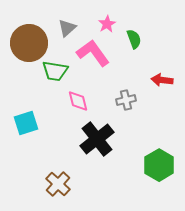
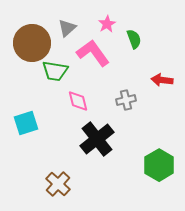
brown circle: moved 3 px right
